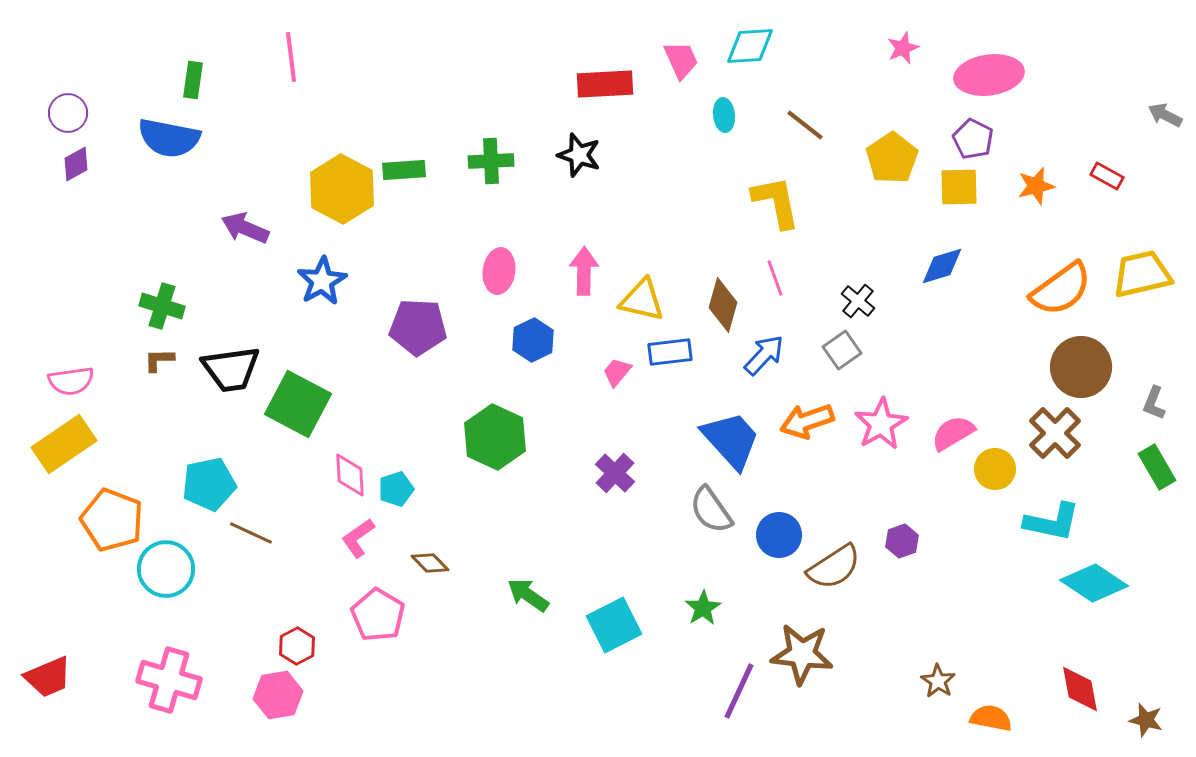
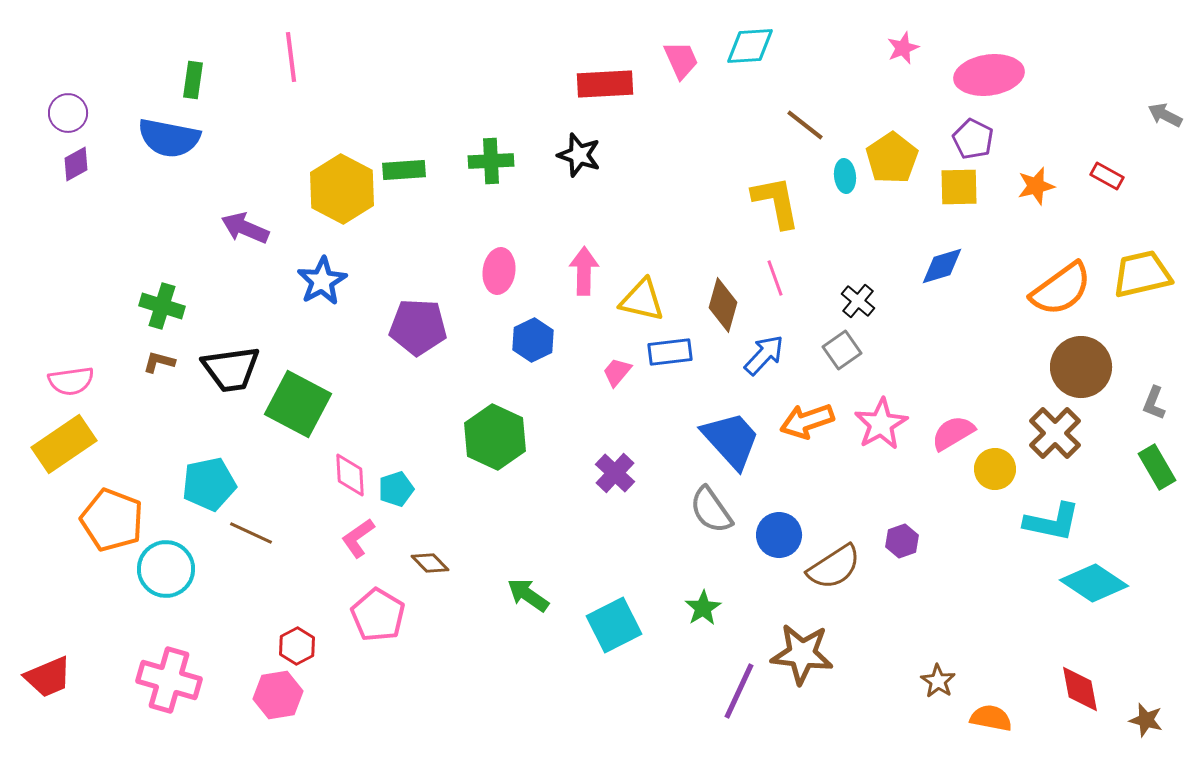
cyan ellipse at (724, 115): moved 121 px right, 61 px down
brown L-shape at (159, 360): moved 2 px down; rotated 16 degrees clockwise
